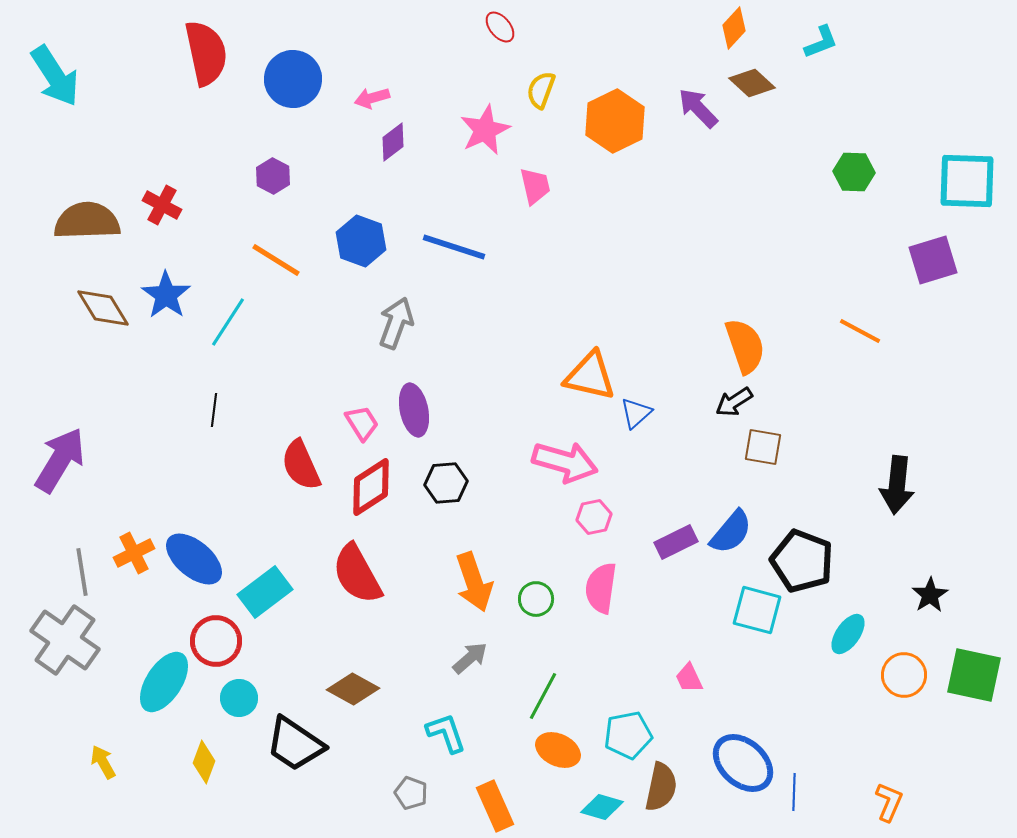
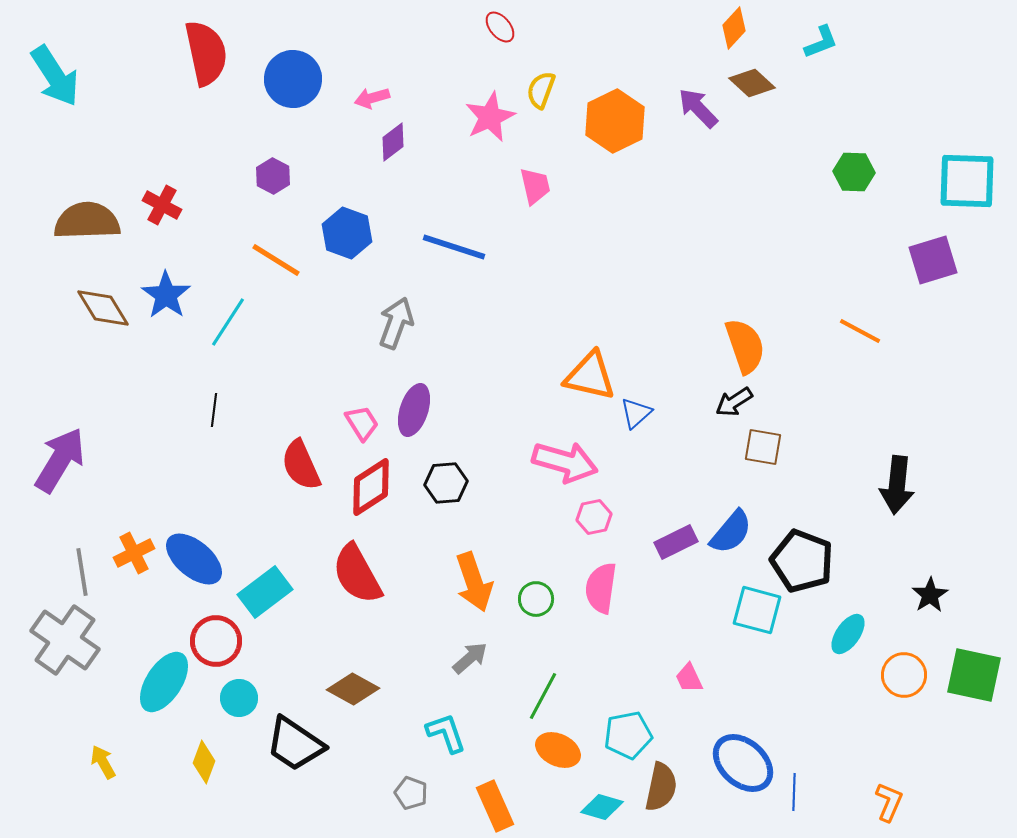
pink star at (485, 130): moved 5 px right, 13 px up
blue hexagon at (361, 241): moved 14 px left, 8 px up
purple ellipse at (414, 410): rotated 30 degrees clockwise
